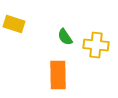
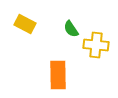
yellow rectangle: moved 11 px right; rotated 10 degrees clockwise
green semicircle: moved 6 px right, 8 px up
